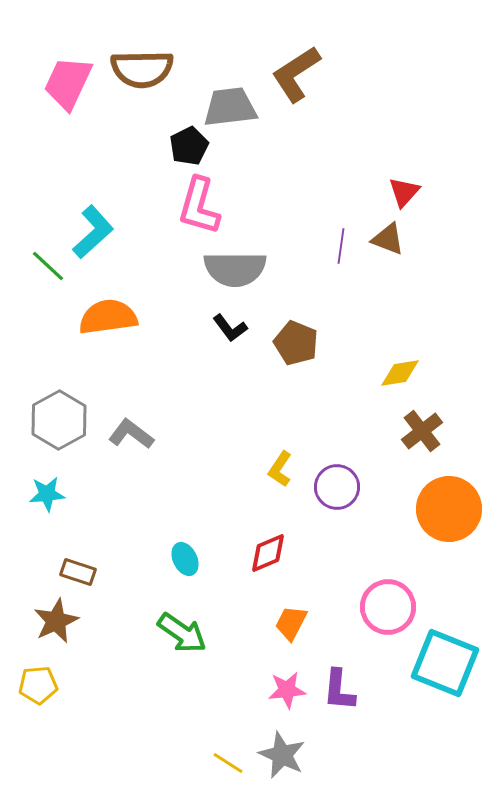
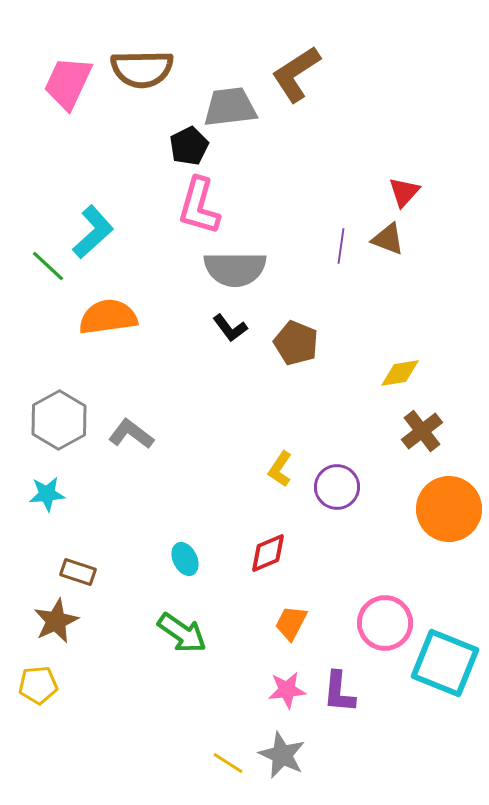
pink circle: moved 3 px left, 16 px down
purple L-shape: moved 2 px down
